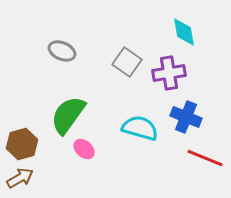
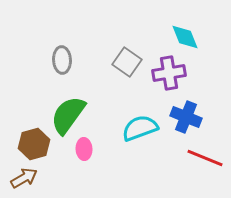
cyan diamond: moved 1 px right, 5 px down; rotated 12 degrees counterclockwise
gray ellipse: moved 9 px down; rotated 64 degrees clockwise
cyan semicircle: rotated 36 degrees counterclockwise
brown hexagon: moved 12 px right
pink ellipse: rotated 45 degrees clockwise
brown arrow: moved 4 px right
